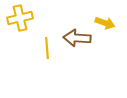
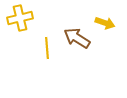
brown arrow: rotated 28 degrees clockwise
